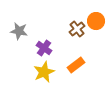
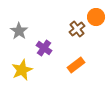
orange circle: moved 4 px up
gray star: rotated 24 degrees clockwise
yellow star: moved 22 px left, 2 px up
